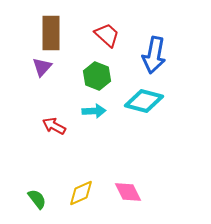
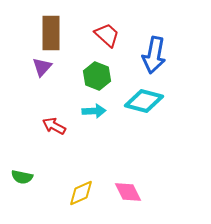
green semicircle: moved 15 px left, 22 px up; rotated 140 degrees clockwise
